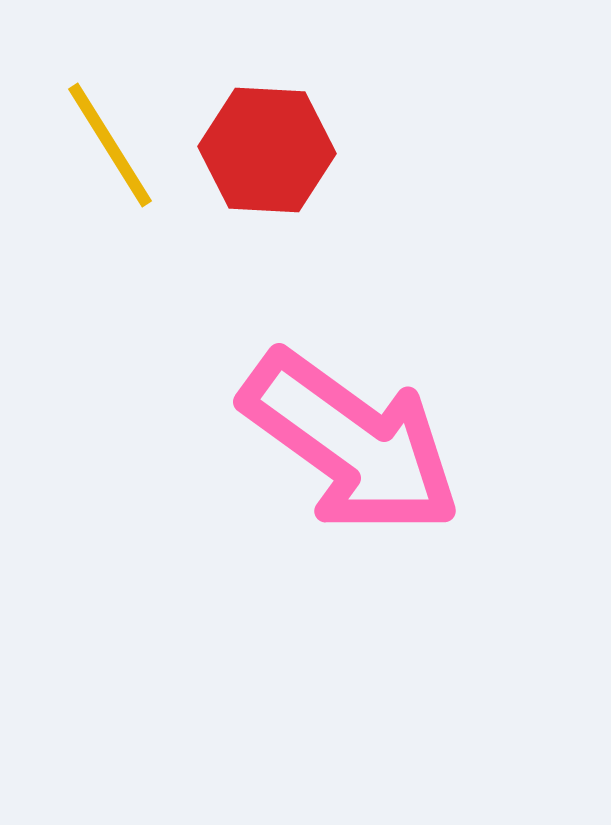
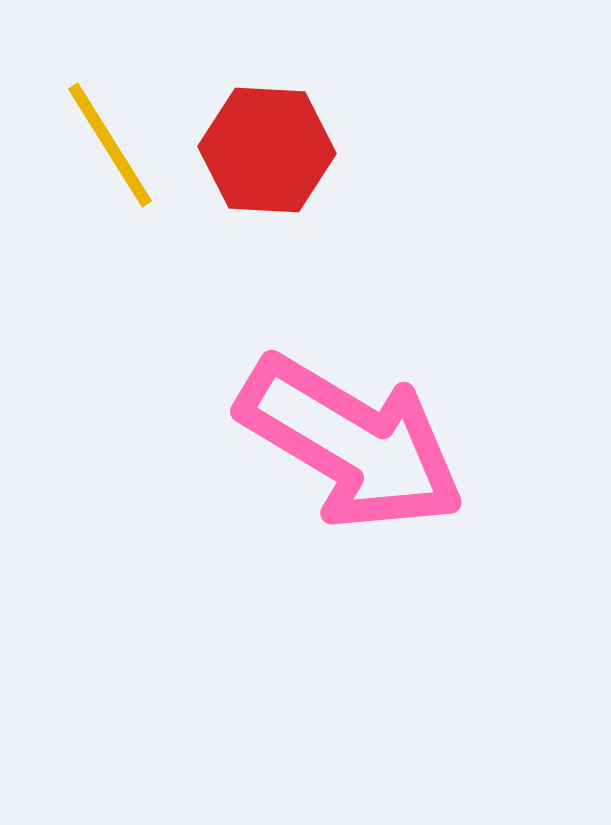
pink arrow: rotated 5 degrees counterclockwise
